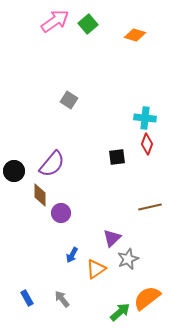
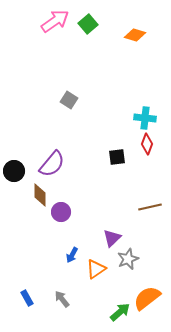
purple circle: moved 1 px up
